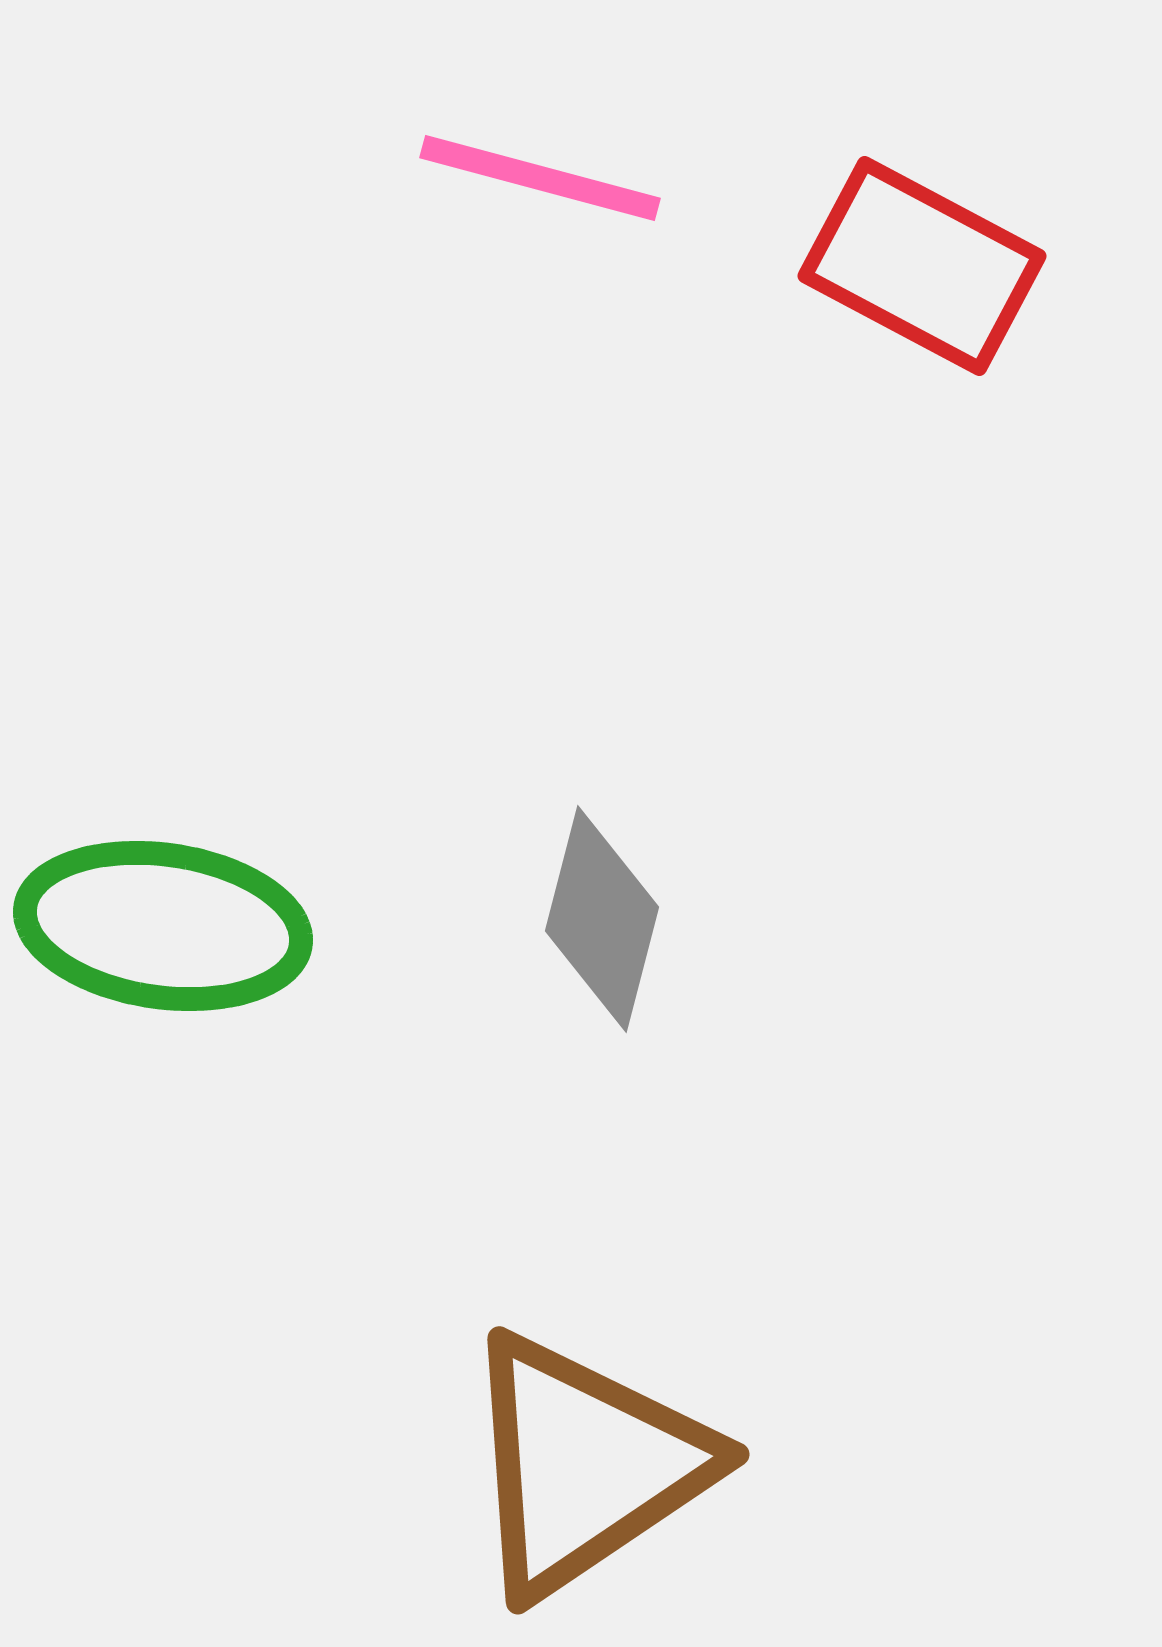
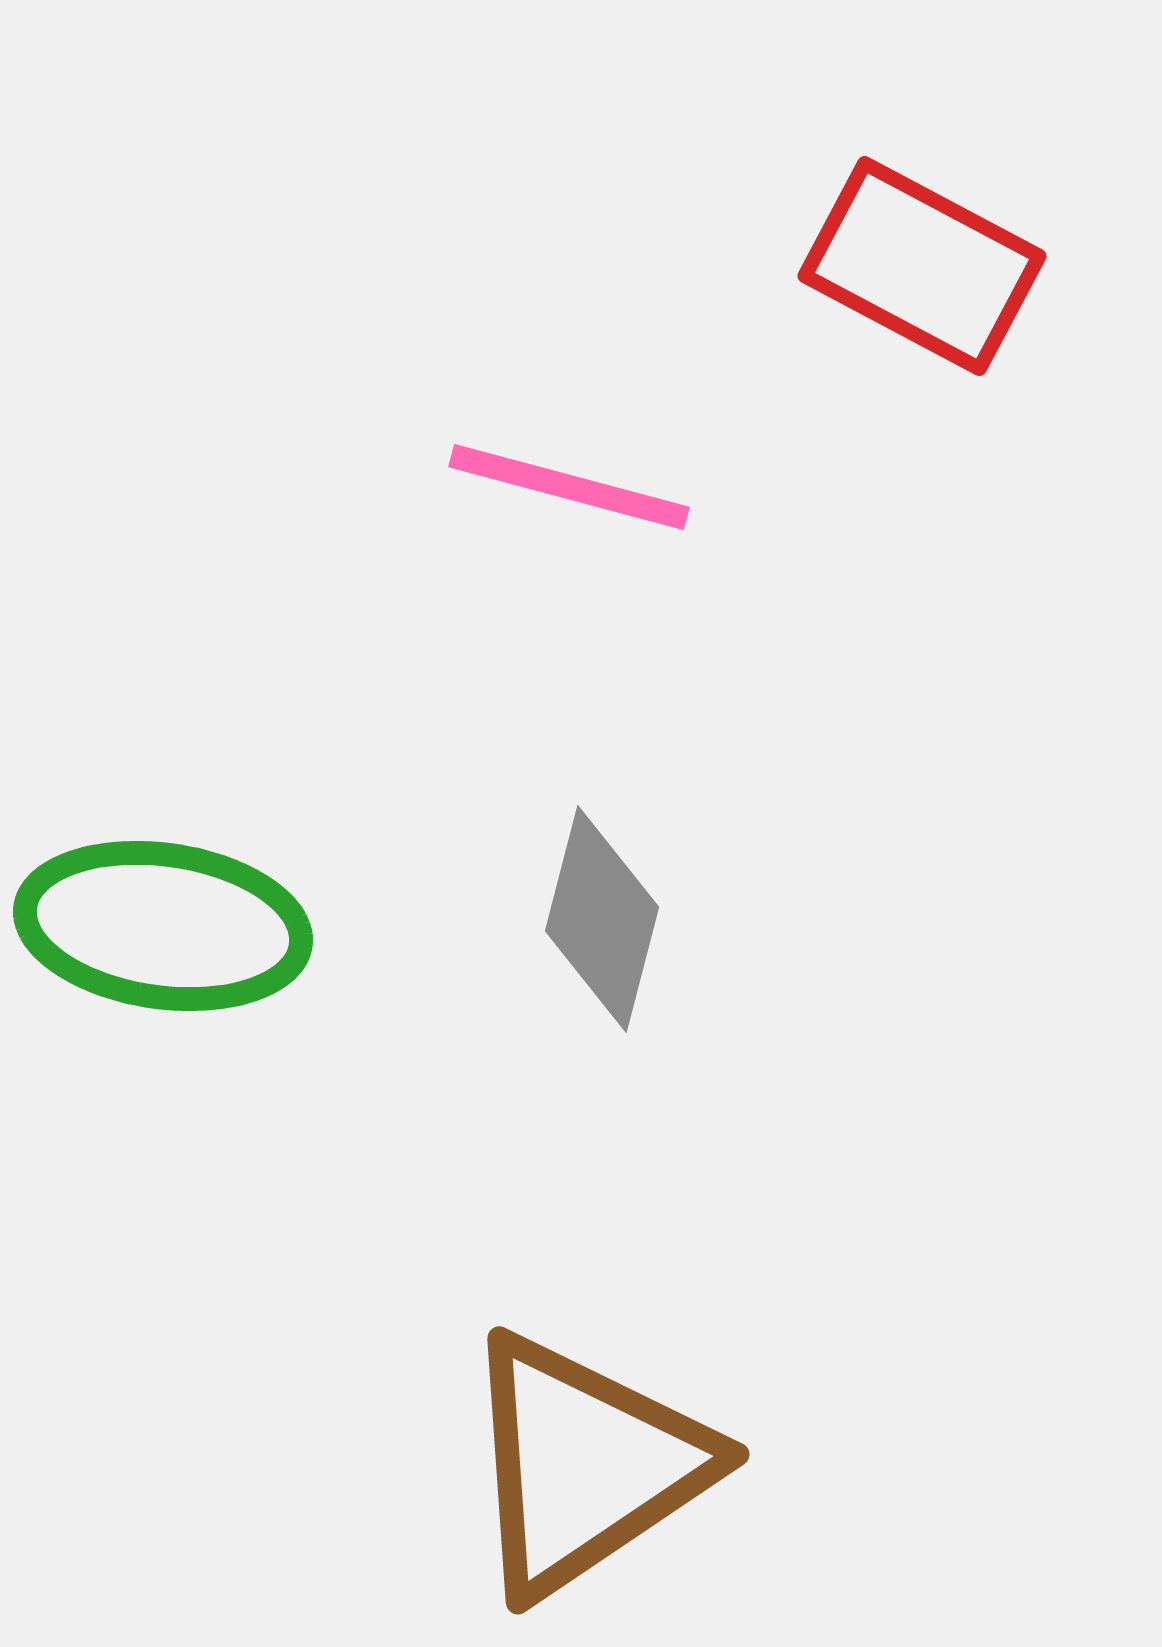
pink line: moved 29 px right, 309 px down
